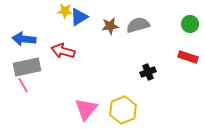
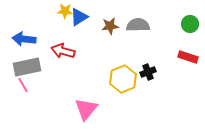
gray semicircle: rotated 15 degrees clockwise
yellow hexagon: moved 31 px up
